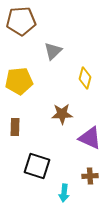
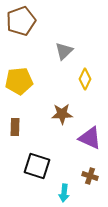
brown pentagon: rotated 16 degrees counterclockwise
gray triangle: moved 11 px right
yellow diamond: moved 1 px down; rotated 10 degrees clockwise
brown cross: rotated 21 degrees clockwise
